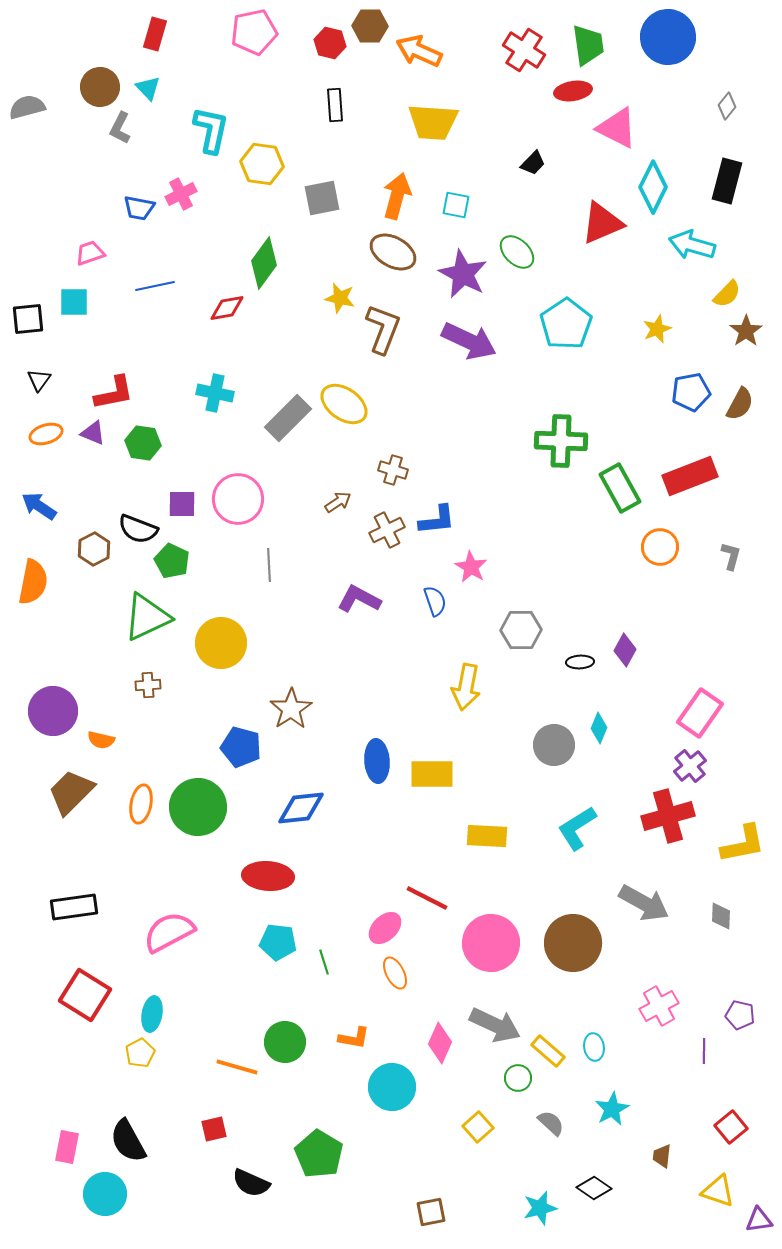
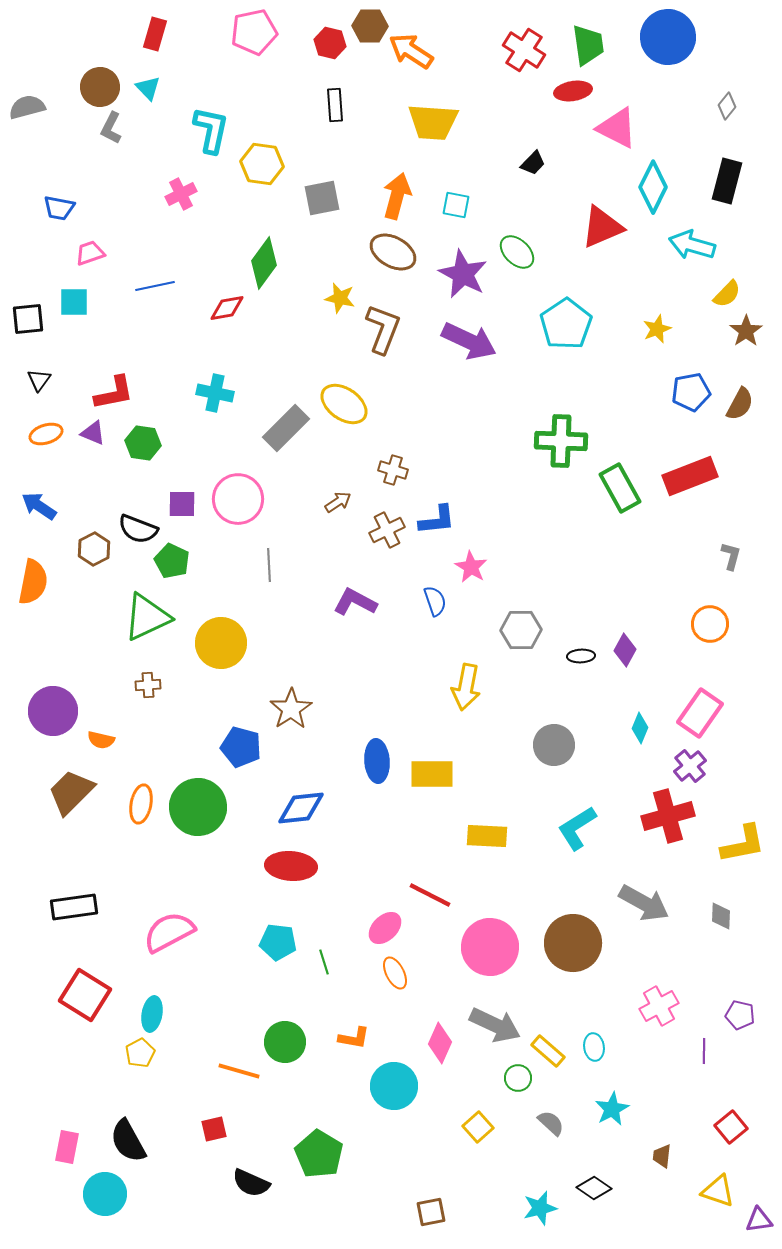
orange arrow at (419, 51): moved 8 px left; rotated 9 degrees clockwise
gray L-shape at (120, 128): moved 9 px left
blue trapezoid at (139, 208): moved 80 px left
red triangle at (602, 223): moved 4 px down
gray rectangle at (288, 418): moved 2 px left, 10 px down
orange circle at (660, 547): moved 50 px right, 77 px down
purple L-shape at (359, 599): moved 4 px left, 3 px down
black ellipse at (580, 662): moved 1 px right, 6 px up
cyan diamond at (599, 728): moved 41 px right
red ellipse at (268, 876): moved 23 px right, 10 px up
red line at (427, 898): moved 3 px right, 3 px up
pink circle at (491, 943): moved 1 px left, 4 px down
orange line at (237, 1067): moved 2 px right, 4 px down
cyan circle at (392, 1087): moved 2 px right, 1 px up
